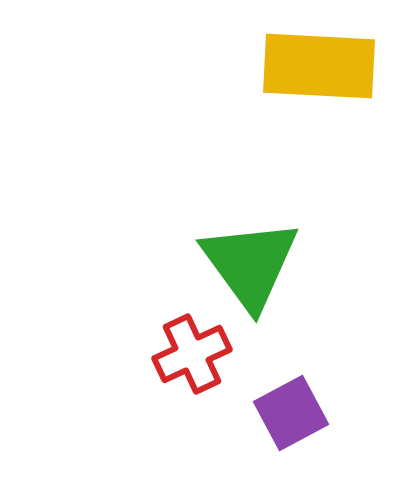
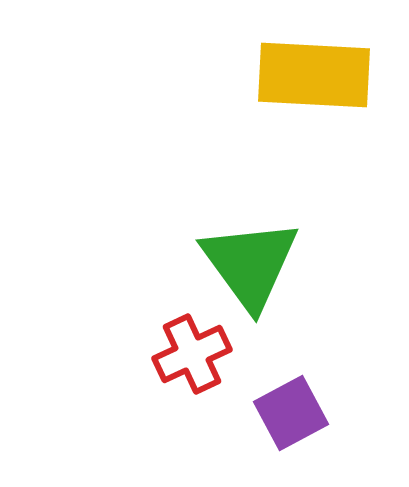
yellow rectangle: moved 5 px left, 9 px down
